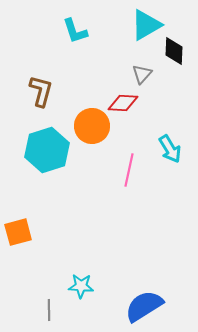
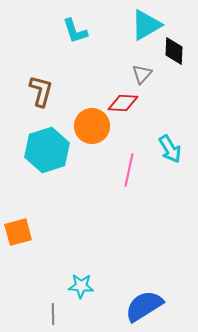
gray line: moved 4 px right, 4 px down
